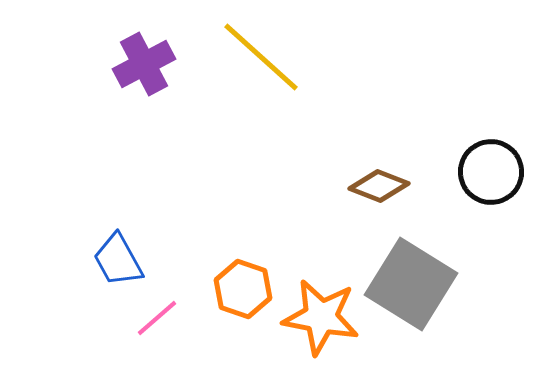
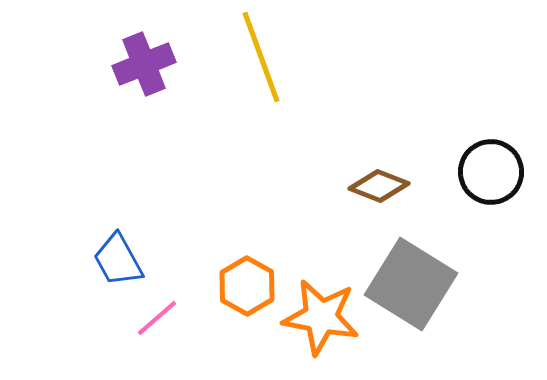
yellow line: rotated 28 degrees clockwise
purple cross: rotated 6 degrees clockwise
orange hexagon: moved 4 px right, 3 px up; rotated 10 degrees clockwise
